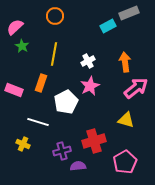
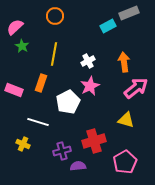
orange arrow: moved 1 px left
white pentagon: moved 2 px right
